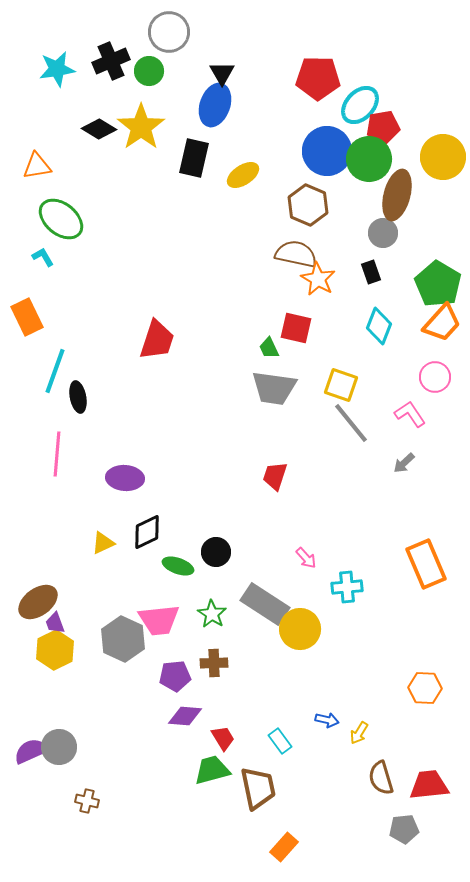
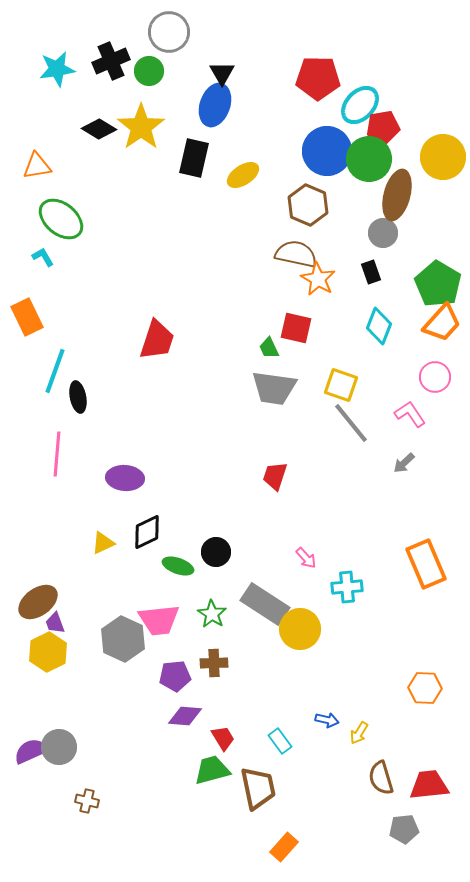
yellow hexagon at (55, 650): moved 7 px left, 2 px down
